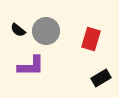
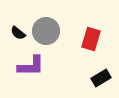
black semicircle: moved 3 px down
